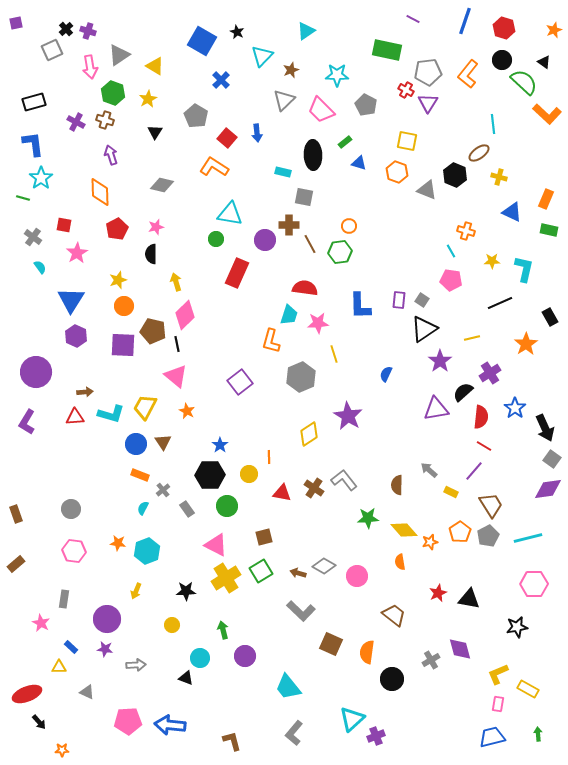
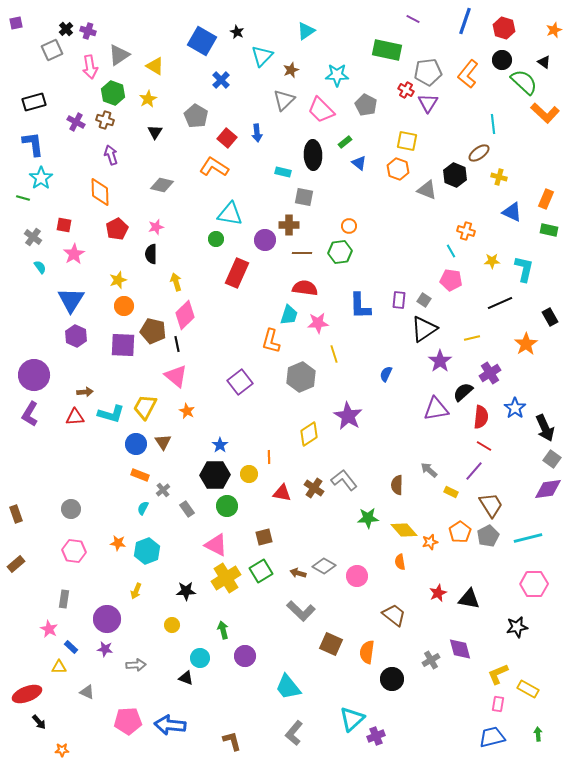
orange L-shape at (547, 114): moved 2 px left, 1 px up
blue triangle at (359, 163): rotated 21 degrees clockwise
orange hexagon at (397, 172): moved 1 px right, 3 px up
brown line at (310, 244): moved 8 px left, 9 px down; rotated 60 degrees counterclockwise
pink star at (77, 253): moved 3 px left, 1 px down
gray square at (422, 300): moved 2 px right
purple circle at (36, 372): moved 2 px left, 3 px down
purple L-shape at (27, 422): moved 3 px right, 8 px up
black hexagon at (210, 475): moved 5 px right
pink star at (41, 623): moved 8 px right, 6 px down
